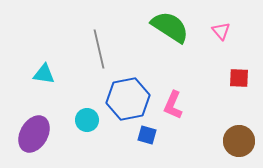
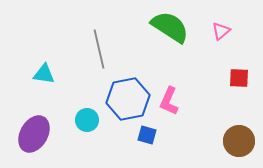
pink triangle: rotated 30 degrees clockwise
pink L-shape: moved 4 px left, 4 px up
